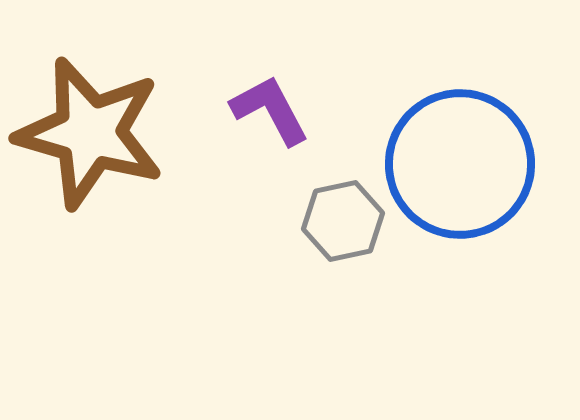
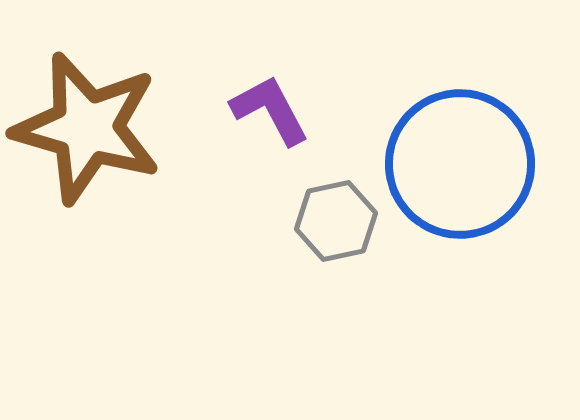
brown star: moved 3 px left, 5 px up
gray hexagon: moved 7 px left
